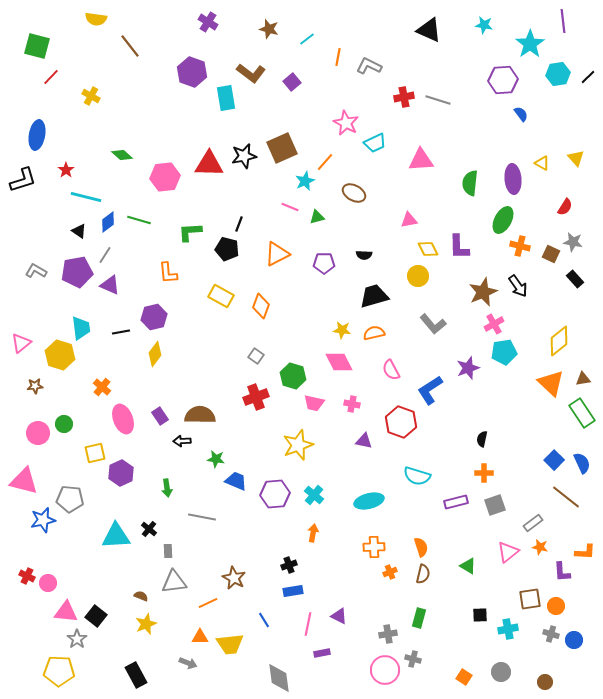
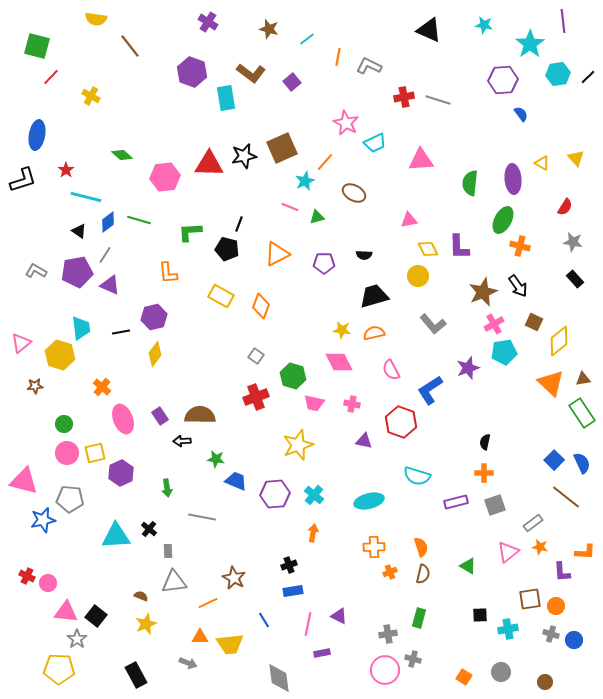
brown square at (551, 254): moved 17 px left, 68 px down
pink circle at (38, 433): moved 29 px right, 20 px down
black semicircle at (482, 439): moved 3 px right, 3 px down
yellow pentagon at (59, 671): moved 2 px up
